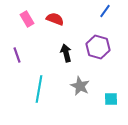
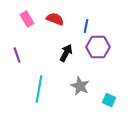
blue line: moved 19 px left, 15 px down; rotated 24 degrees counterclockwise
purple hexagon: rotated 15 degrees counterclockwise
black arrow: rotated 42 degrees clockwise
cyan square: moved 2 px left, 1 px down; rotated 24 degrees clockwise
